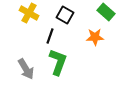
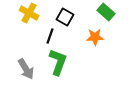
black square: moved 2 px down
